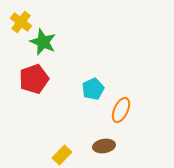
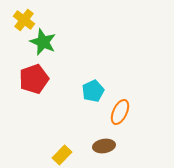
yellow cross: moved 3 px right, 2 px up
cyan pentagon: moved 2 px down
orange ellipse: moved 1 px left, 2 px down
